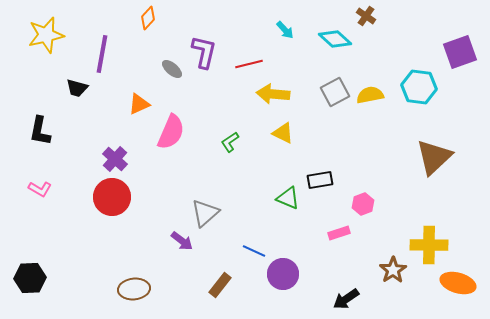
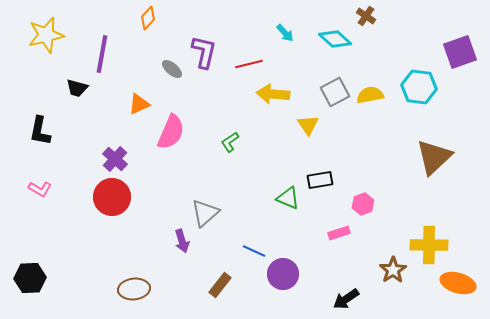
cyan arrow: moved 3 px down
yellow triangle: moved 25 px right, 8 px up; rotated 30 degrees clockwise
purple arrow: rotated 35 degrees clockwise
